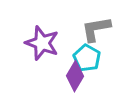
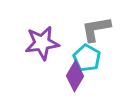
purple star: rotated 28 degrees counterclockwise
